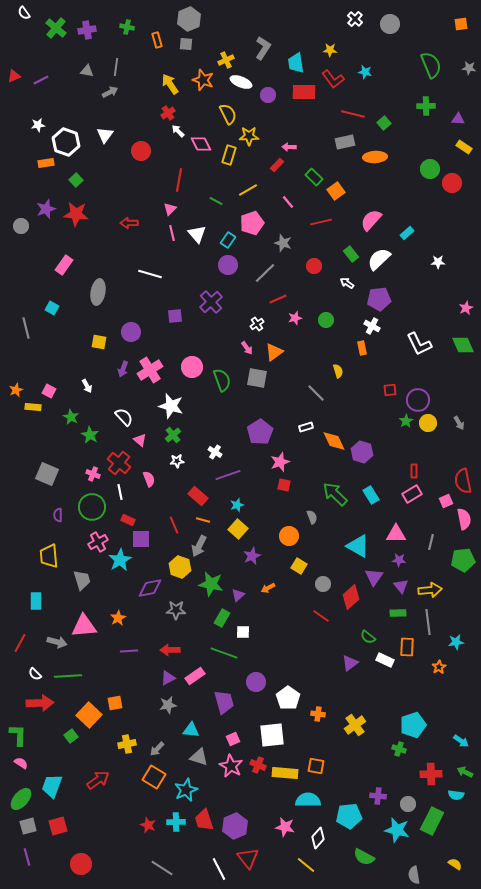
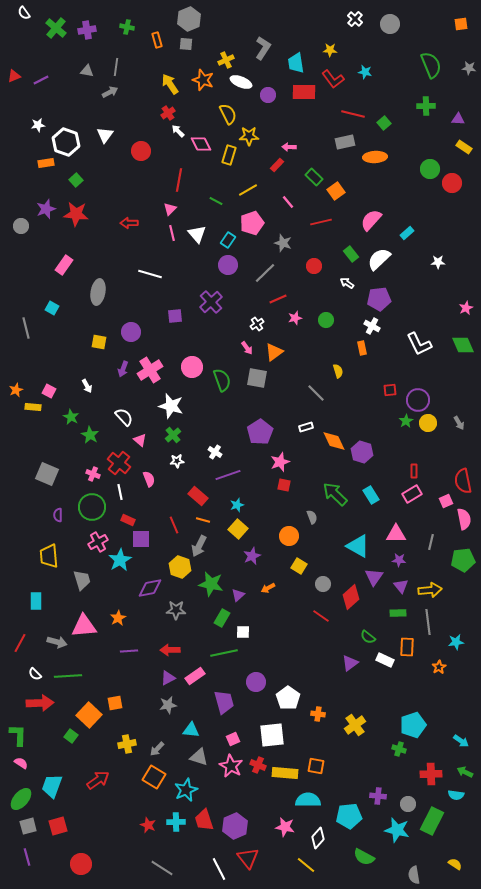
green line at (224, 653): rotated 32 degrees counterclockwise
green square at (71, 736): rotated 16 degrees counterclockwise
